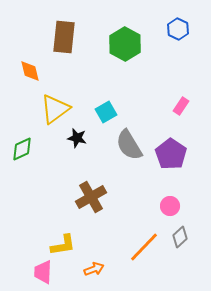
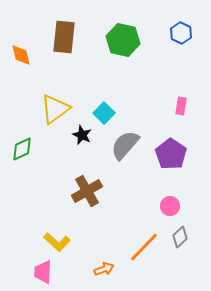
blue hexagon: moved 3 px right, 4 px down
green hexagon: moved 2 px left, 4 px up; rotated 16 degrees counterclockwise
orange diamond: moved 9 px left, 16 px up
pink rectangle: rotated 24 degrees counterclockwise
cyan square: moved 2 px left, 1 px down; rotated 15 degrees counterclockwise
black star: moved 5 px right, 3 px up; rotated 12 degrees clockwise
gray semicircle: moved 4 px left; rotated 72 degrees clockwise
brown cross: moved 4 px left, 6 px up
yellow L-shape: moved 6 px left, 3 px up; rotated 52 degrees clockwise
orange arrow: moved 10 px right
